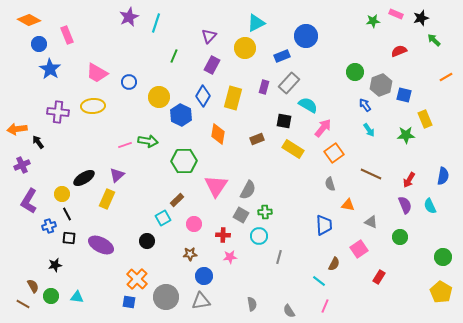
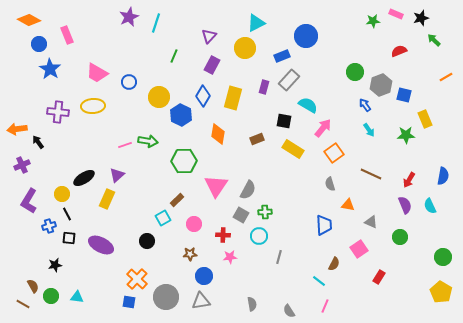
gray rectangle at (289, 83): moved 3 px up
